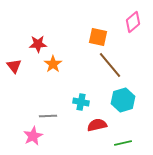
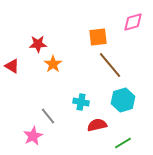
pink diamond: rotated 25 degrees clockwise
orange square: rotated 18 degrees counterclockwise
red triangle: moved 2 px left; rotated 21 degrees counterclockwise
gray line: rotated 54 degrees clockwise
green line: rotated 18 degrees counterclockwise
